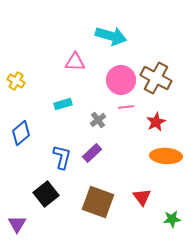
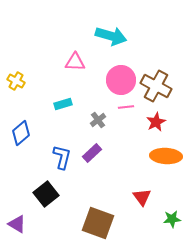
brown cross: moved 8 px down
brown square: moved 21 px down
purple triangle: rotated 30 degrees counterclockwise
